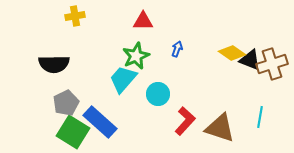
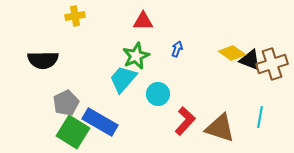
black semicircle: moved 11 px left, 4 px up
blue rectangle: rotated 12 degrees counterclockwise
